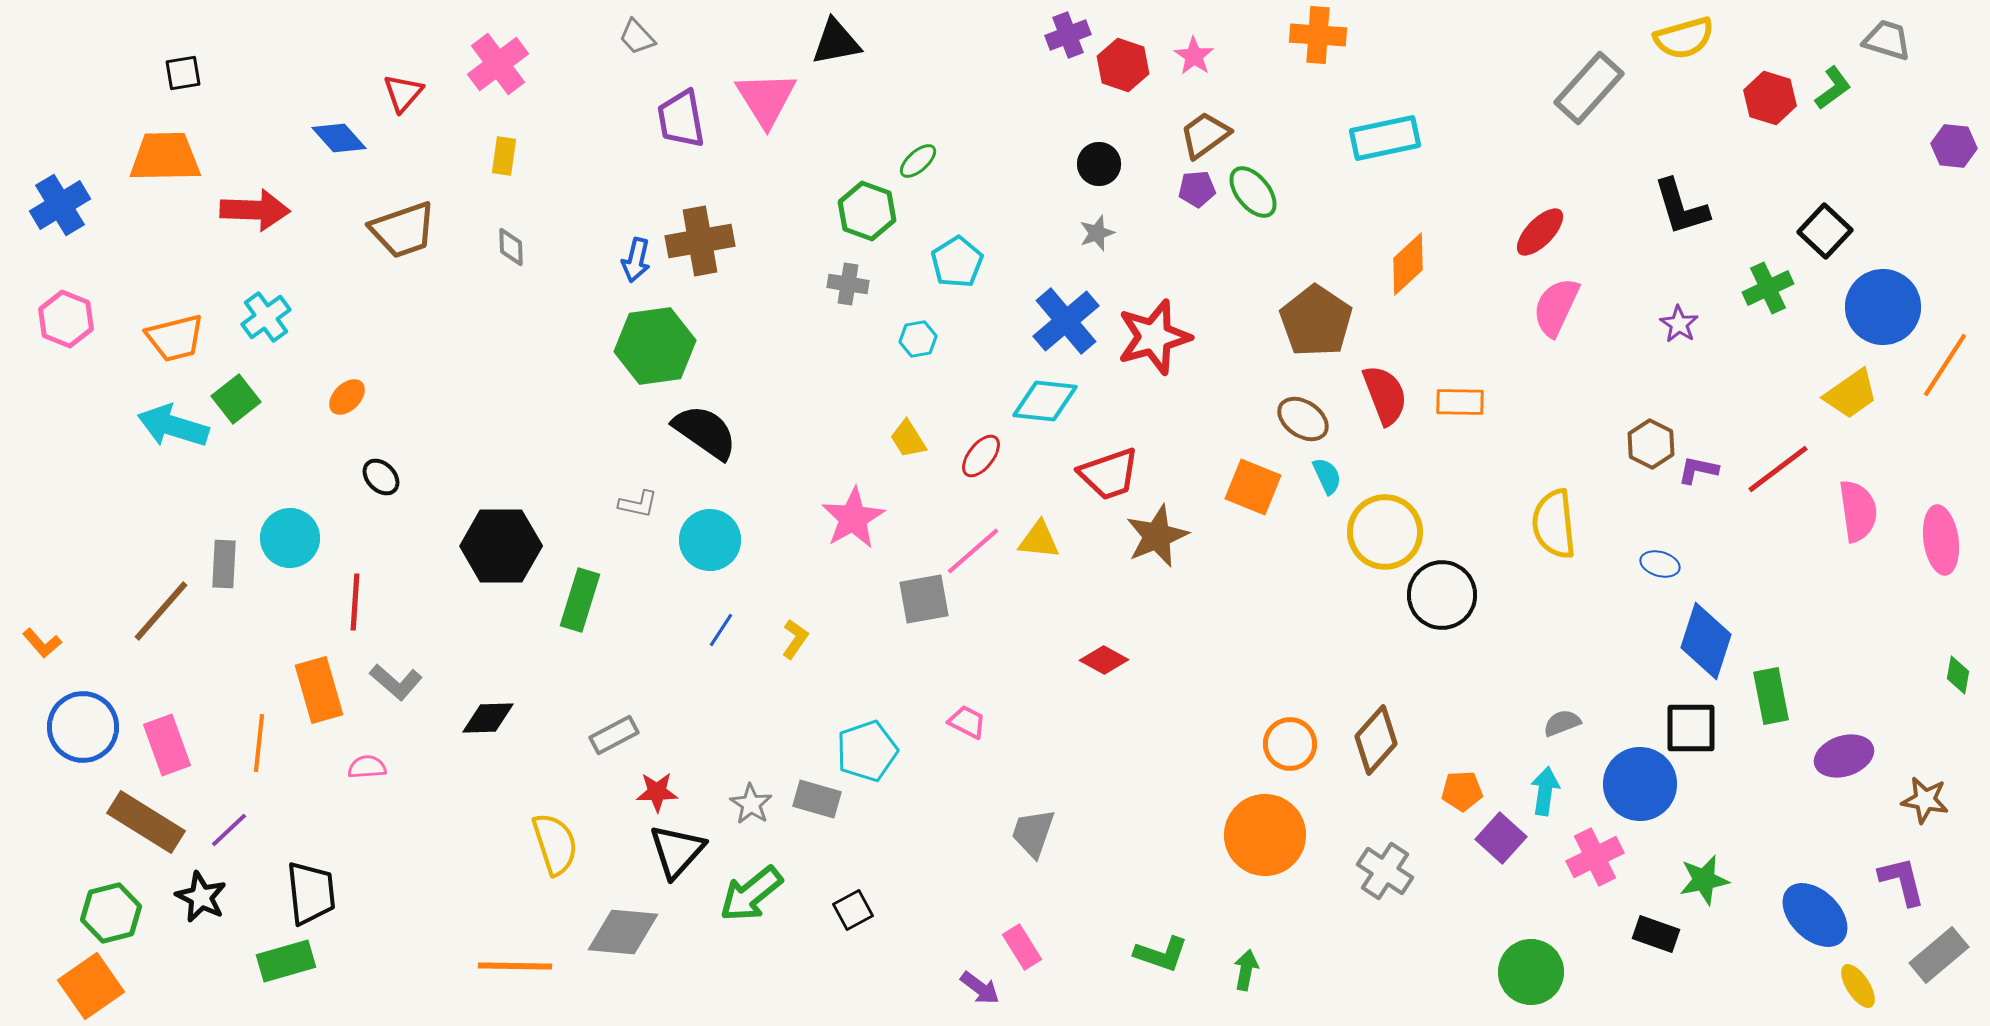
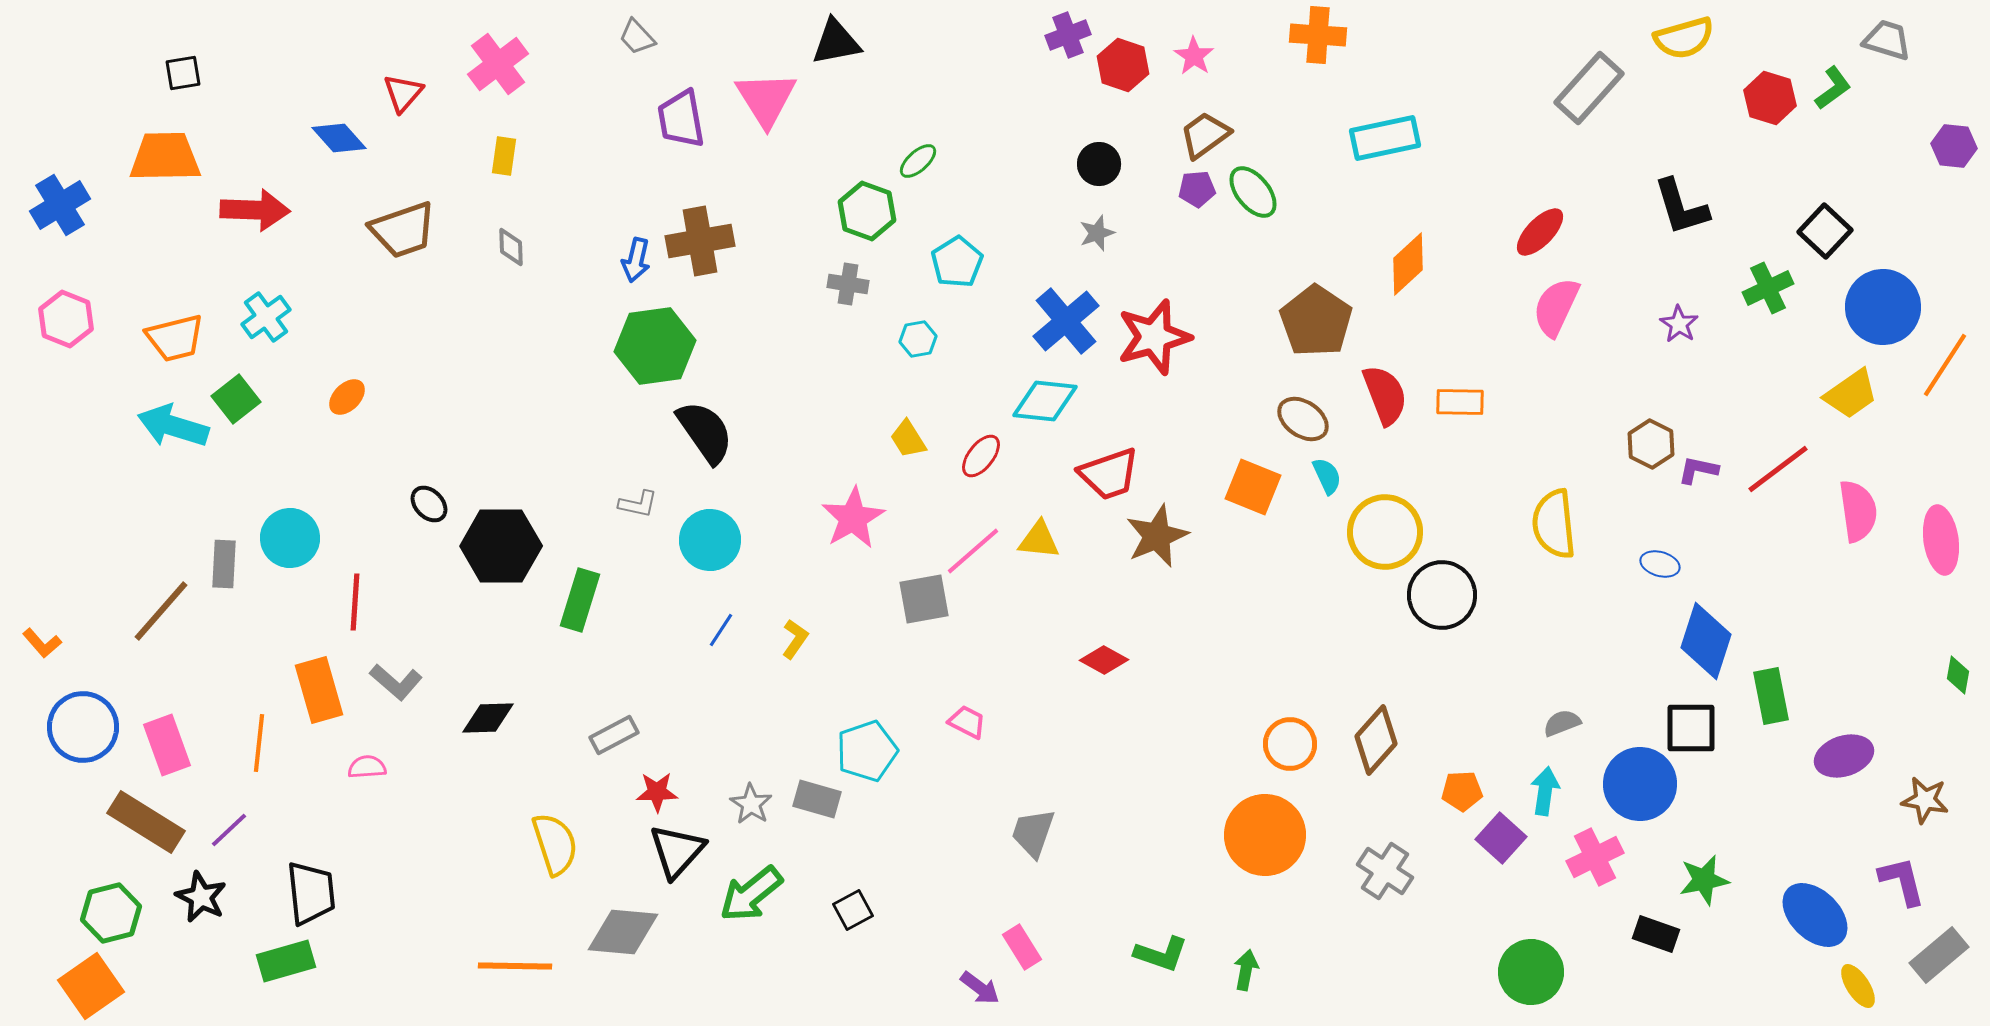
black semicircle at (705, 432): rotated 20 degrees clockwise
black ellipse at (381, 477): moved 48 px right, 27 px down
